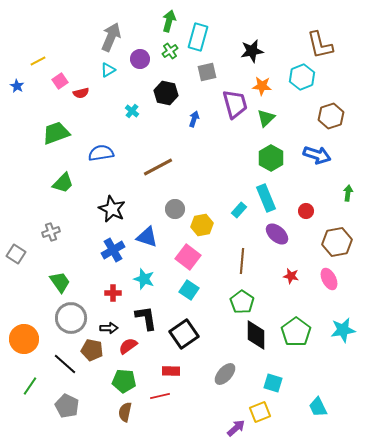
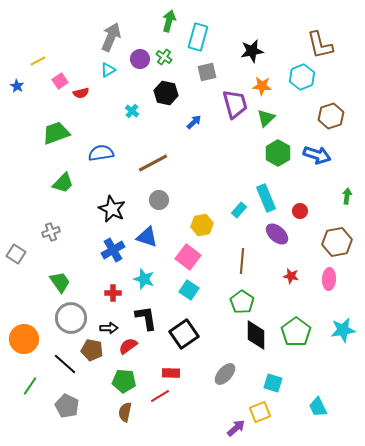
green cross at (170, 51): moved 6 px left, 6 px down; rotated 21 degrees counterclockwise
blue arrow at (194, 119): moved 3 px down; rotated 28 degrees clockwise
green hexagon at (271, 158): moved 7 px right, 5 px up
brown line at (158, 167): moved 5 px left, 4 px up
green arrow at (348, 193): moved 1 px left, 3 px down
gray circle at (175, 209): moved 16 px left, 9 px up
red circle at (306, 211): moved 6 px left
pink ellipse at (329, 279): rotated 30 degrees clockwise
red rectangle at (171, 371): moved 2 px down
red line at (160, 396): rotated 18 degrees counterclockwise
